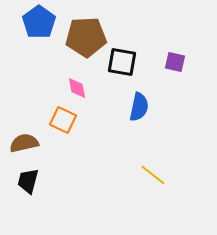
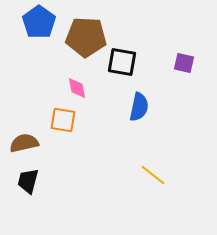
brown pentagon: rotated 6 degrees clockwise
purple square: moved 9 px right, 1 px down
orange square: rotated 16 degrees counterclockwise
